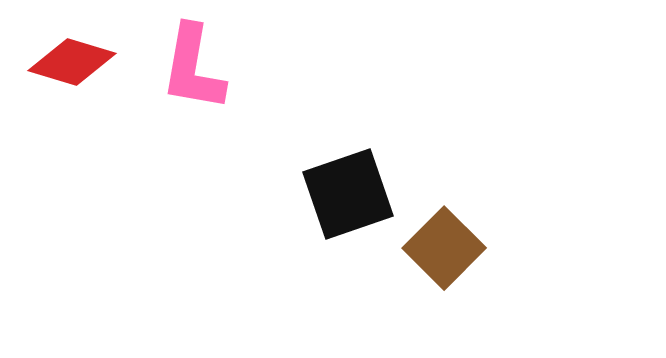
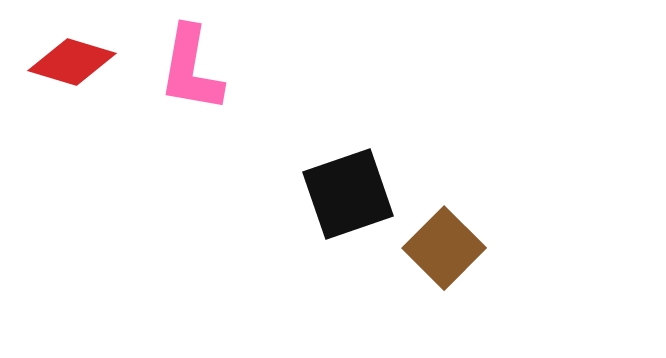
pink L-shape: moved 2 px left, 1 px down
